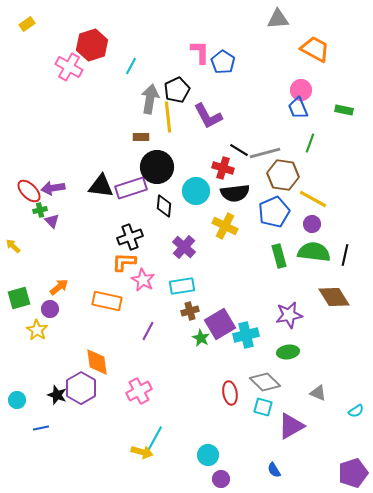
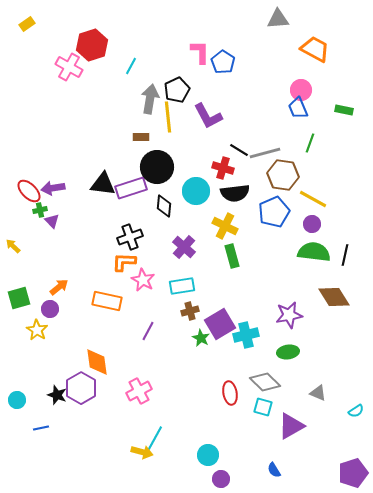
black triangle at (101, 186): moved 2 px right, 2 px up
green rectangle at (279, 256): moved 47 px left
